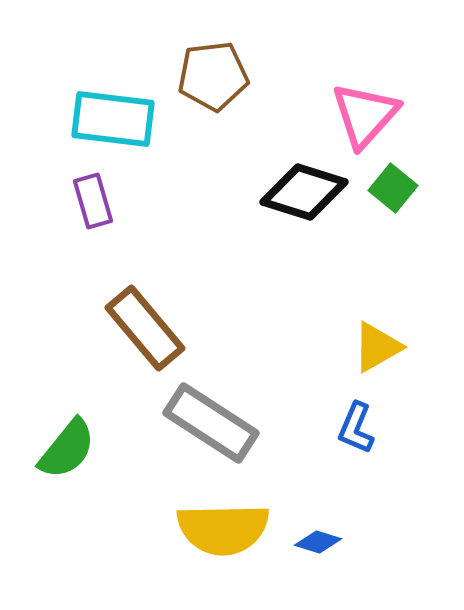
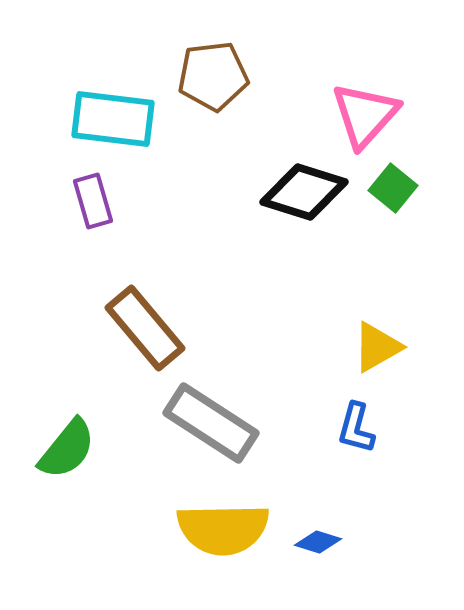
blue L-shape: rotated 8 degrees counterclockwise
